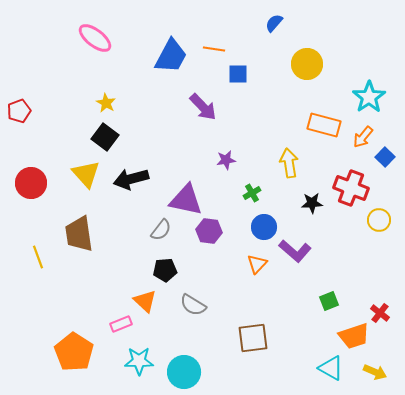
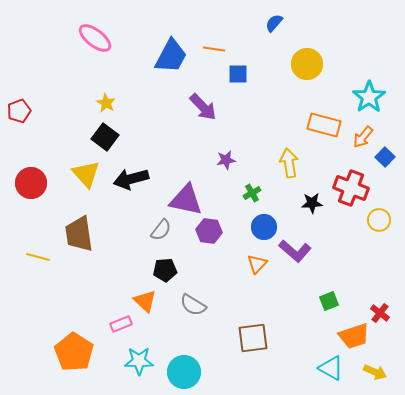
yellow line at (38, 257): rotated 55 degrees counterclockwise
